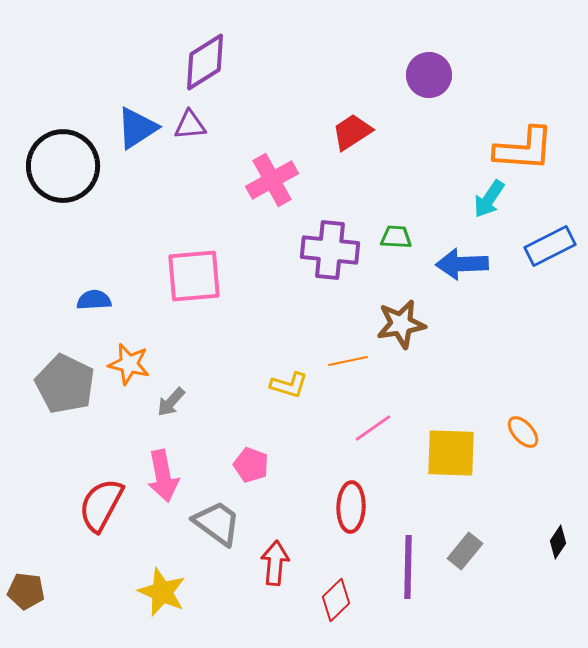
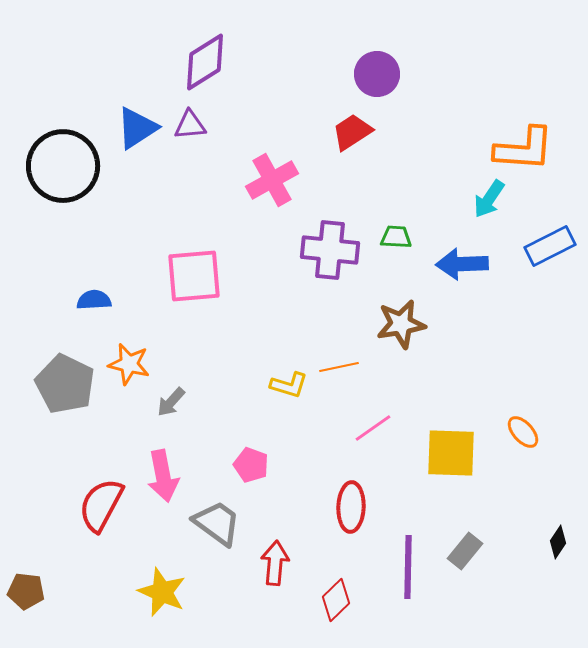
purple circle: moved 52 px left, 1 px up
orange line: moved 9 px left, 6 px down
